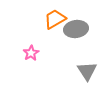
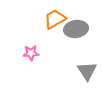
pink star: rotated 28 degrees clockwise
